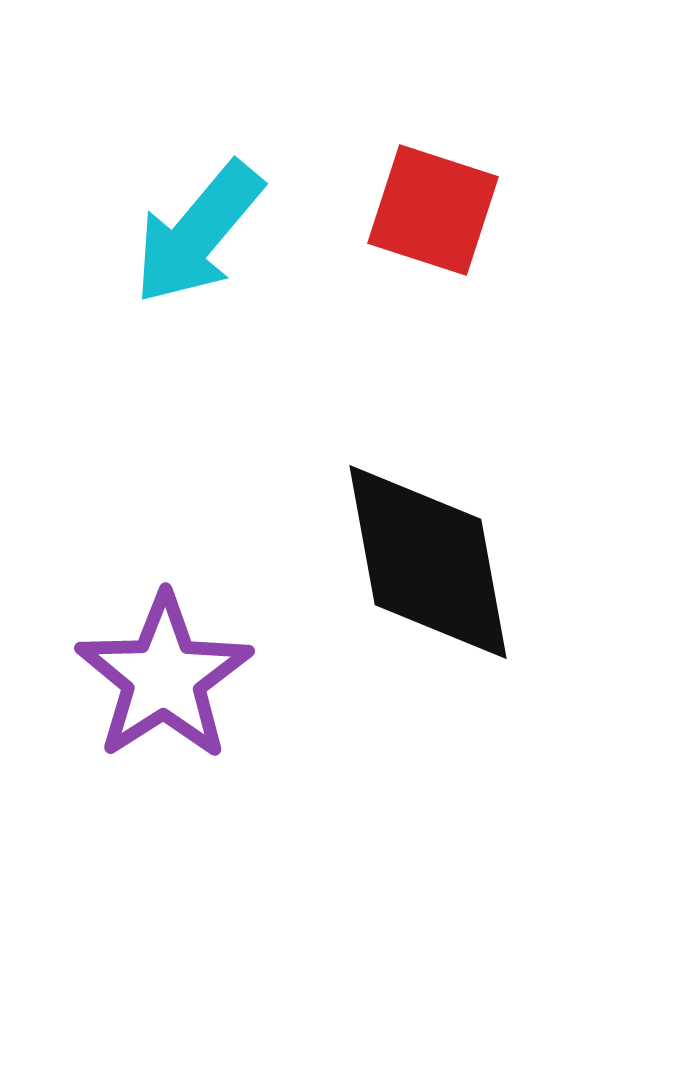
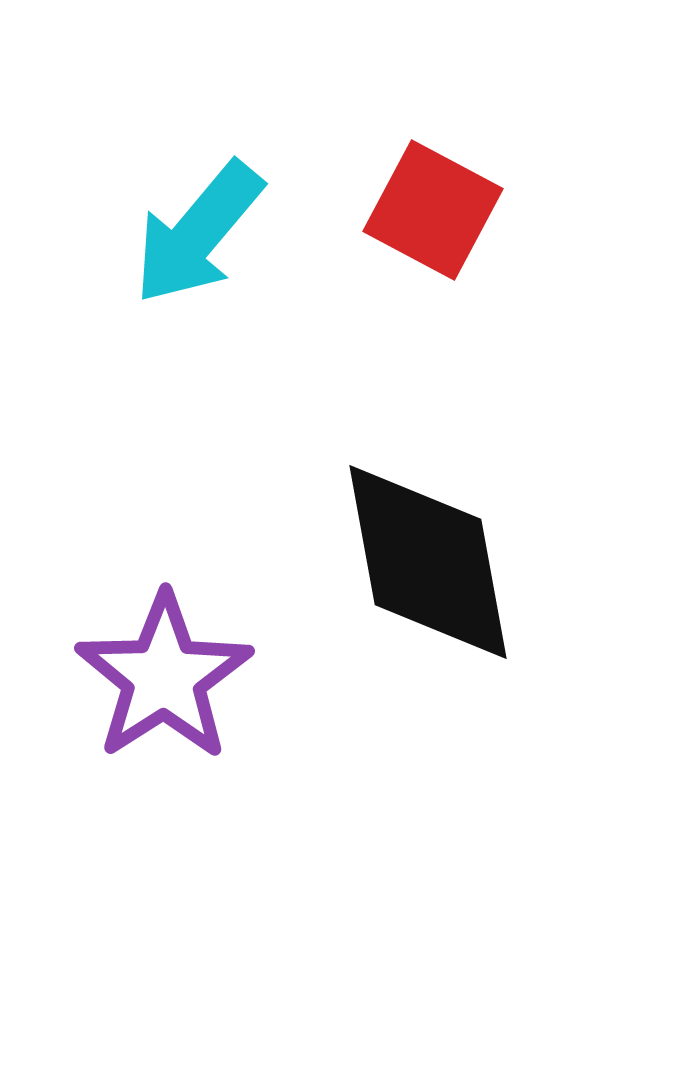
red square: rotated 10 degrees clockwise
